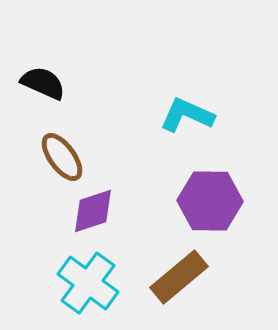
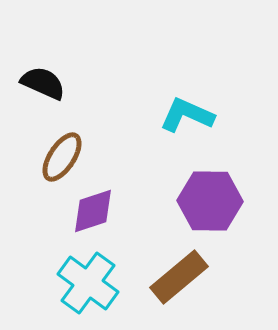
brown ellipse: rotated 69 degrees clockwise
